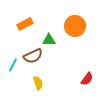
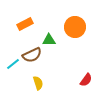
orange circle: moved 1 px down
brown semicircle: moved 1 px left, 1 px up
cyan line: moved 1 px up; rotated 24 degrees clockwise
red semicircle: moved 1 px left, 1 px down
